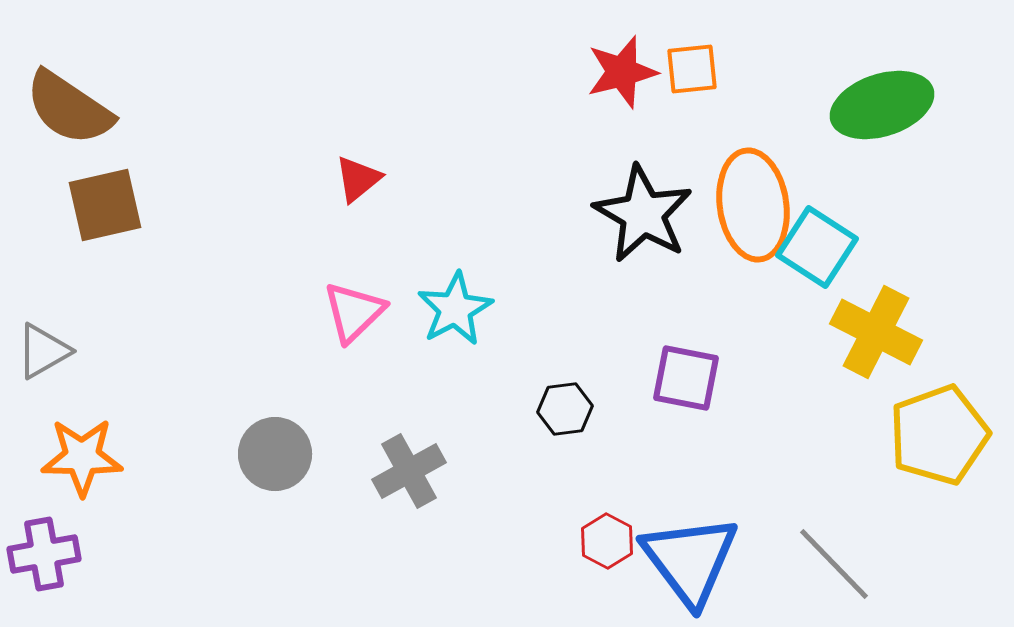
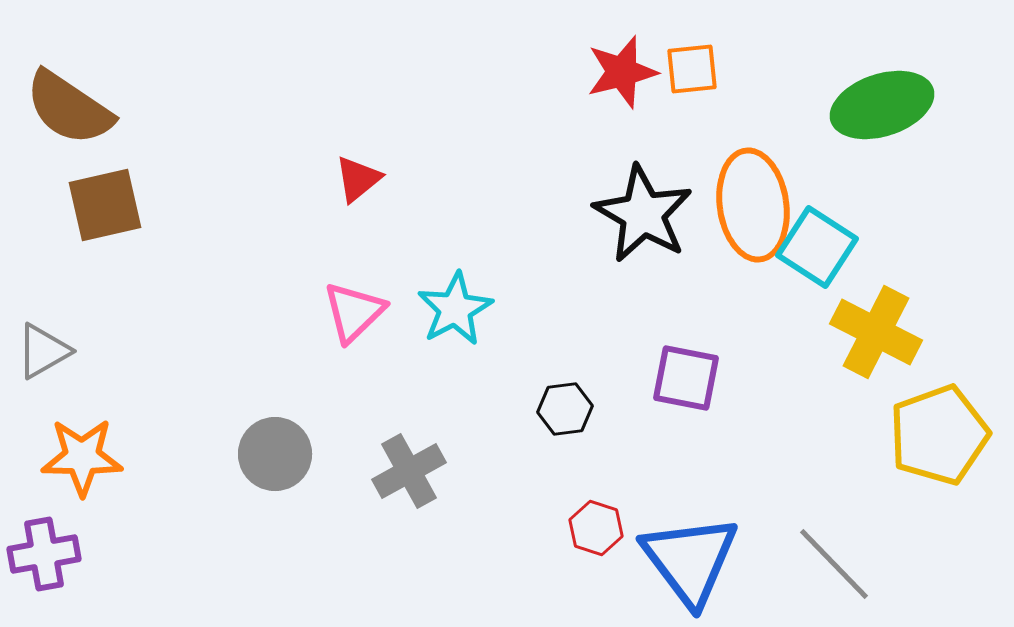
red hexagon: moved 11 px left, 13 px up; rotated 10 degrees counterclockwise
